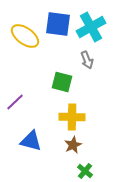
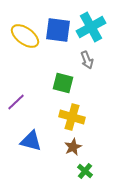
blue square: moved 6 px down
green square: moved 1 px right, 1 px down
purple line: moved 1 px right
yellow cross: rotated 15 degrees clockwise
brown star: moved 2 px down
